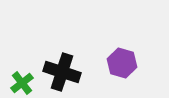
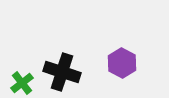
purple hexagon: rotated 12 degrees clockwise
